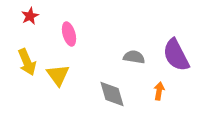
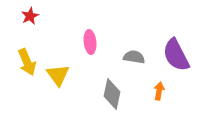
pink ellipse: moved 21 px right, 8 px down; rotated 10 degrees clockwise
gray diamond: rotated 28 degrees clockwise
